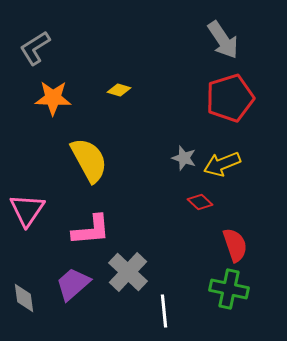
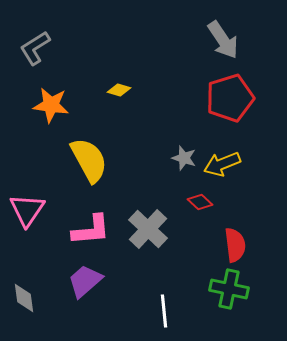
orange star: moved 2 px left, 7 px down; rotated 6 degrees clockwise
red semicircle: rotated 12 degrees clockwise
gray cross: moved 20 px right, 43 px up
purple trapezoid: moved 12 px right, 3 px up
